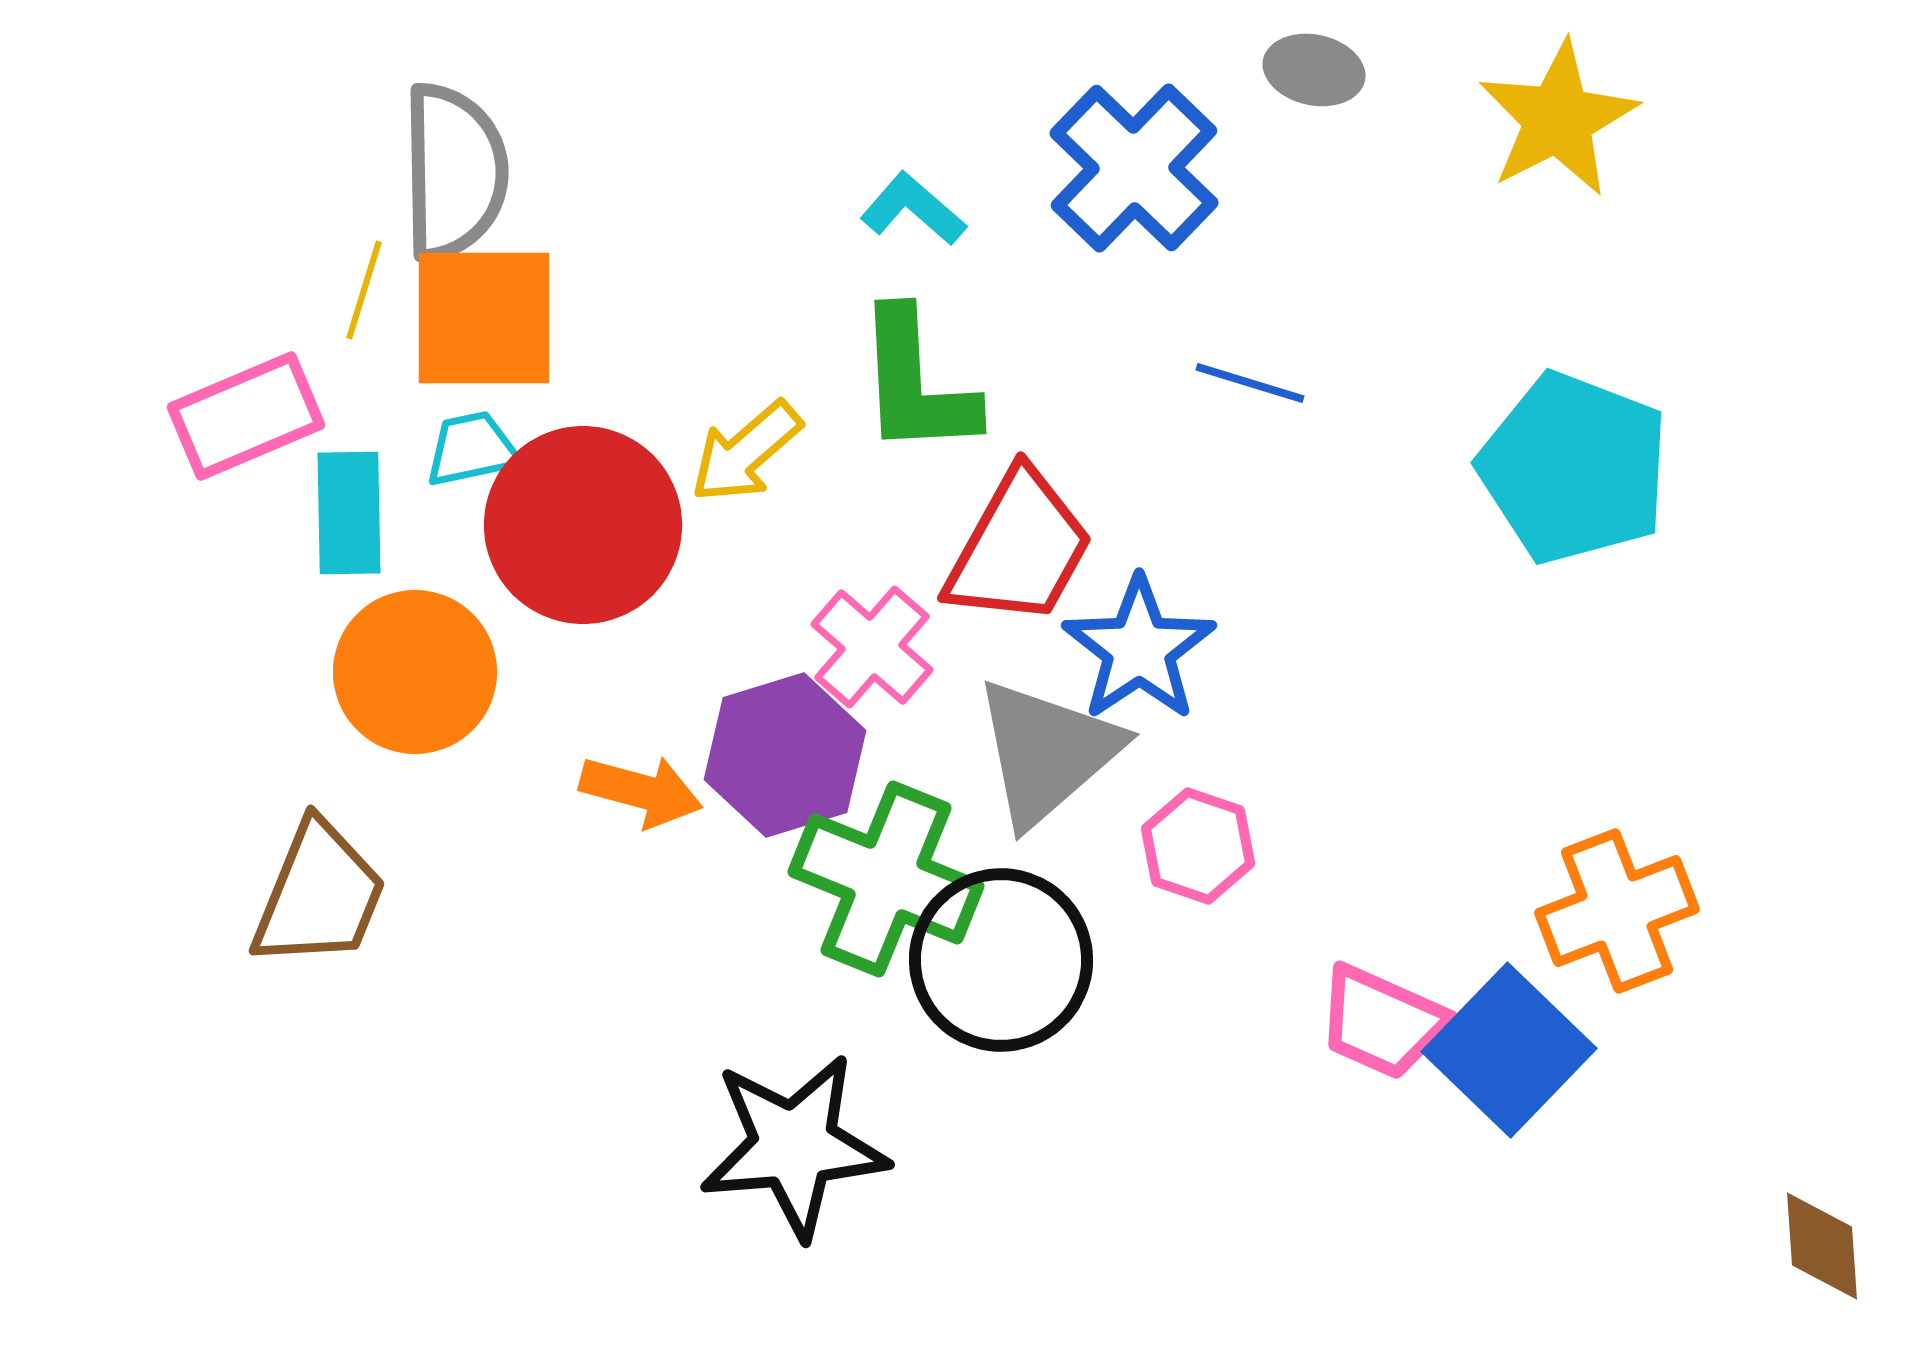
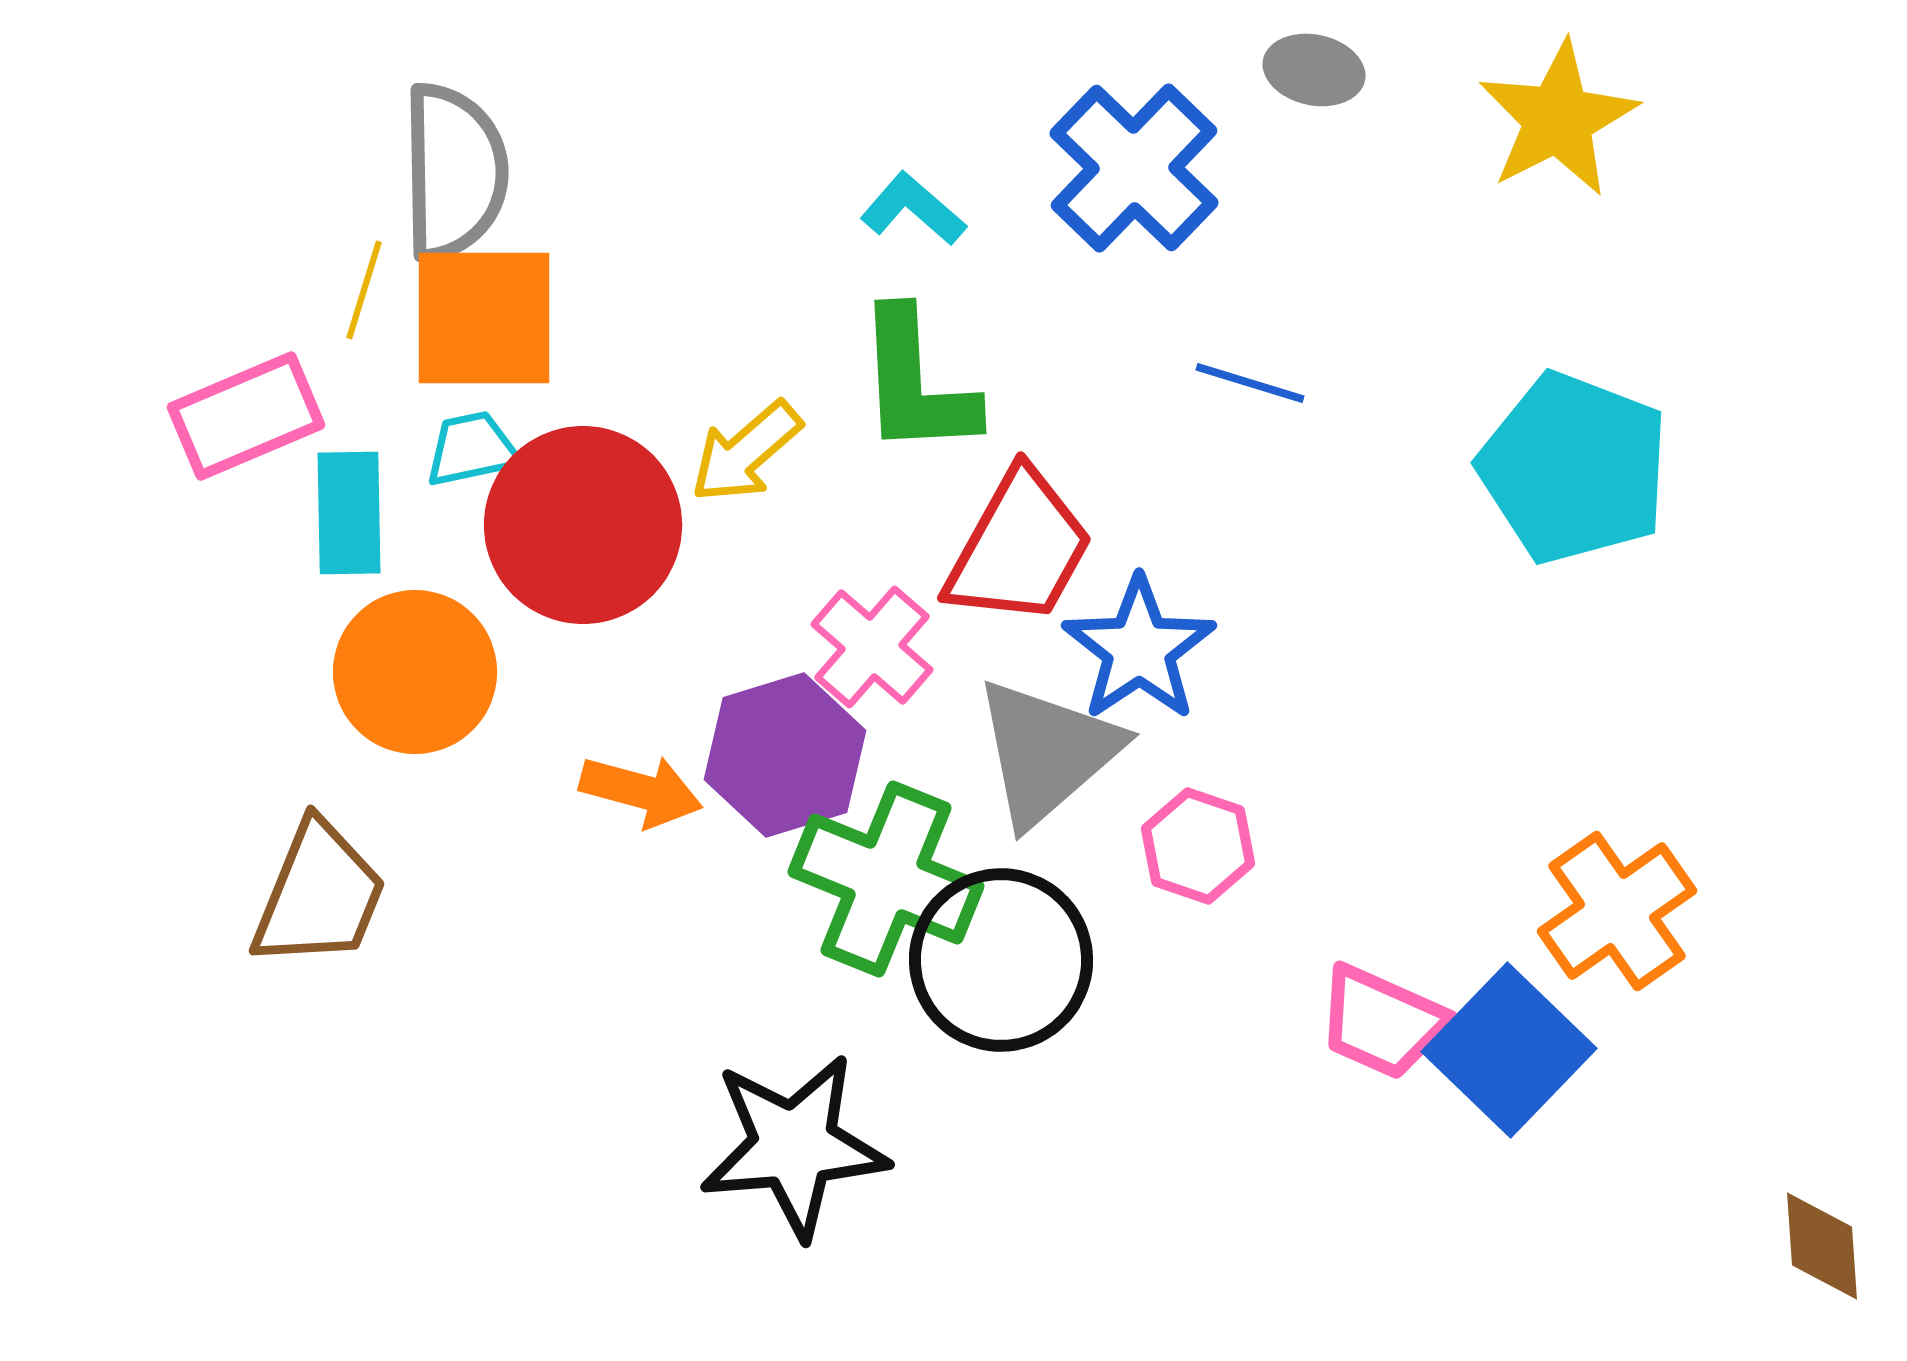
orange cross: rotated 14 degrees counterclockwise
